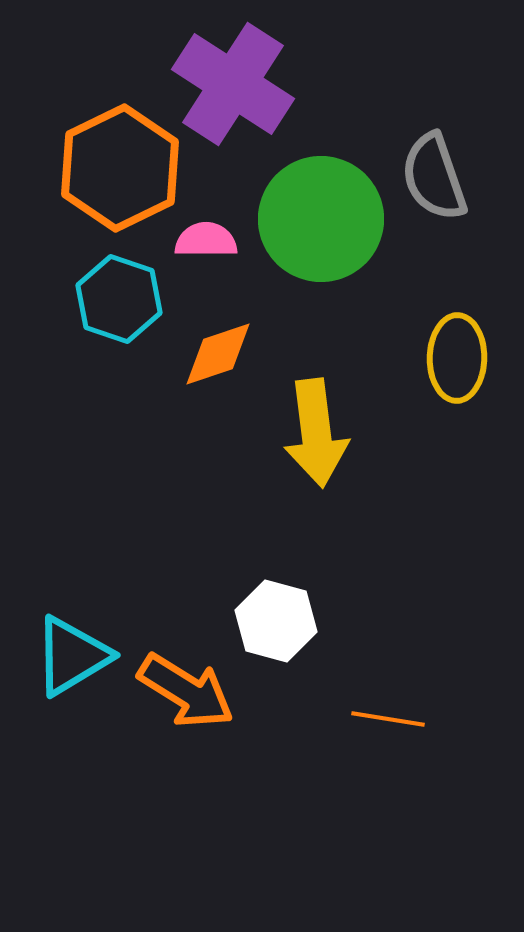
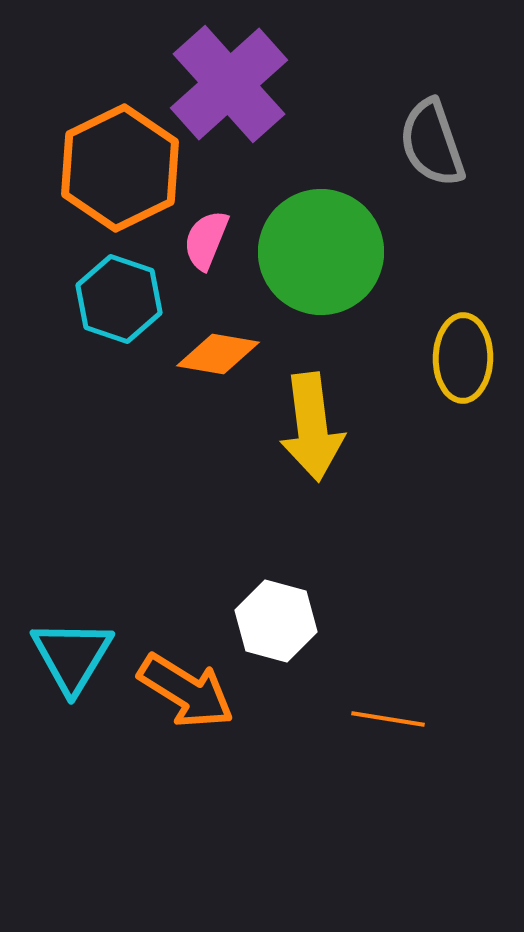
purple cross: moved 4 px left; rotated 15 degrees clockwise
gray semicircle: moved 2 px left, 34 px up
green circle: moved 33 px down
pink semicircle: rotated 68 degrees counterclockwise
orange diamond: rotated 28 degrees clockwise
yellow ellipse: moved 6 px right
yellow arrow: moved 4 px left, 6 px up
cyan triangle: rotated 28 degrees counterclockwise
